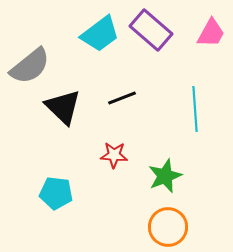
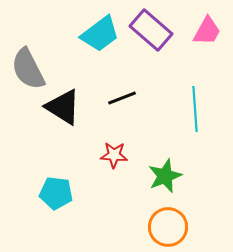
pink trapezoid: moved 4 px left, 2 px up
gray semicircle: moved 2 px left, 3 px down; rotated 102 degrees clockwise
black triangle: rotated 12 degrees counterclockwise
